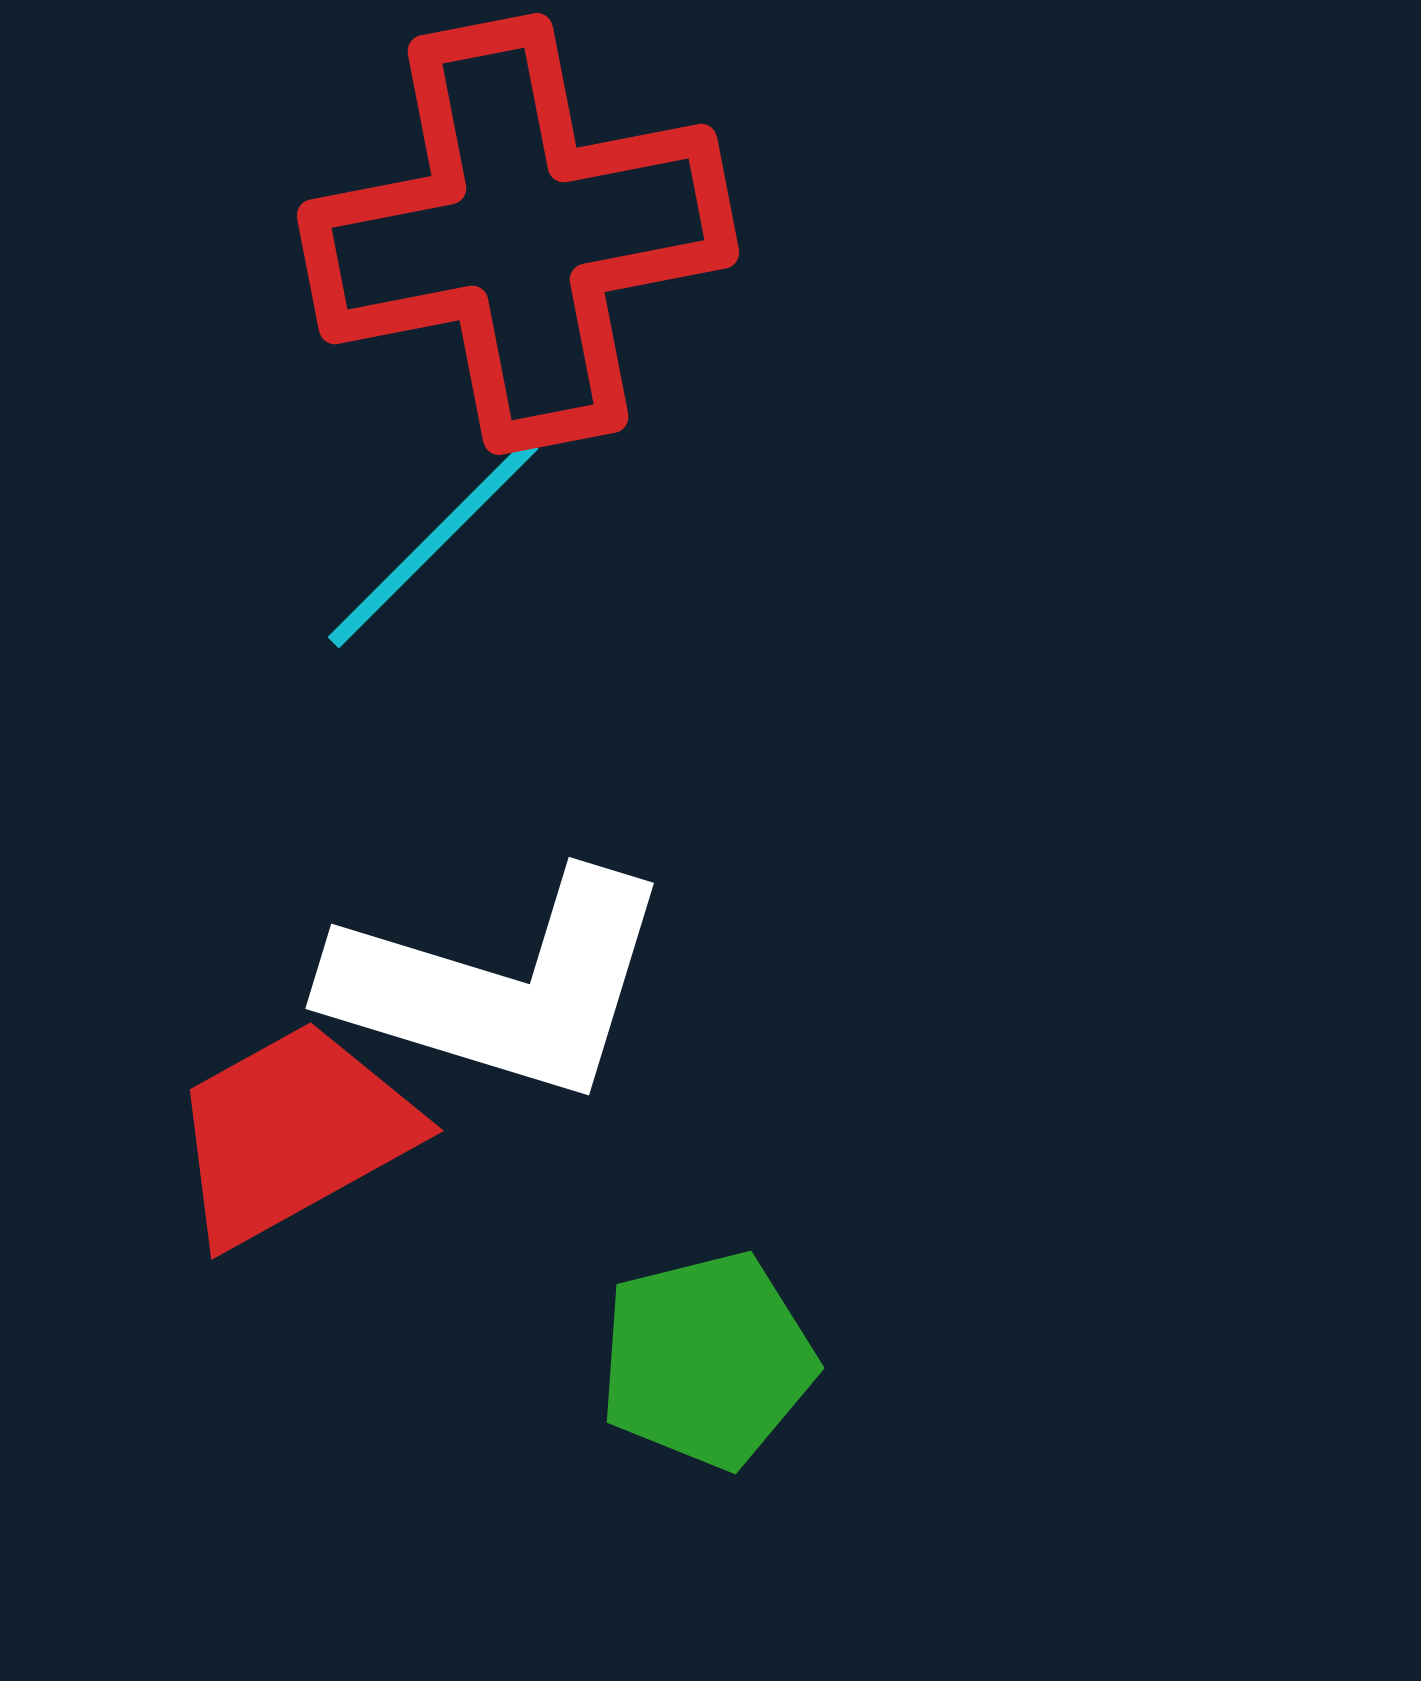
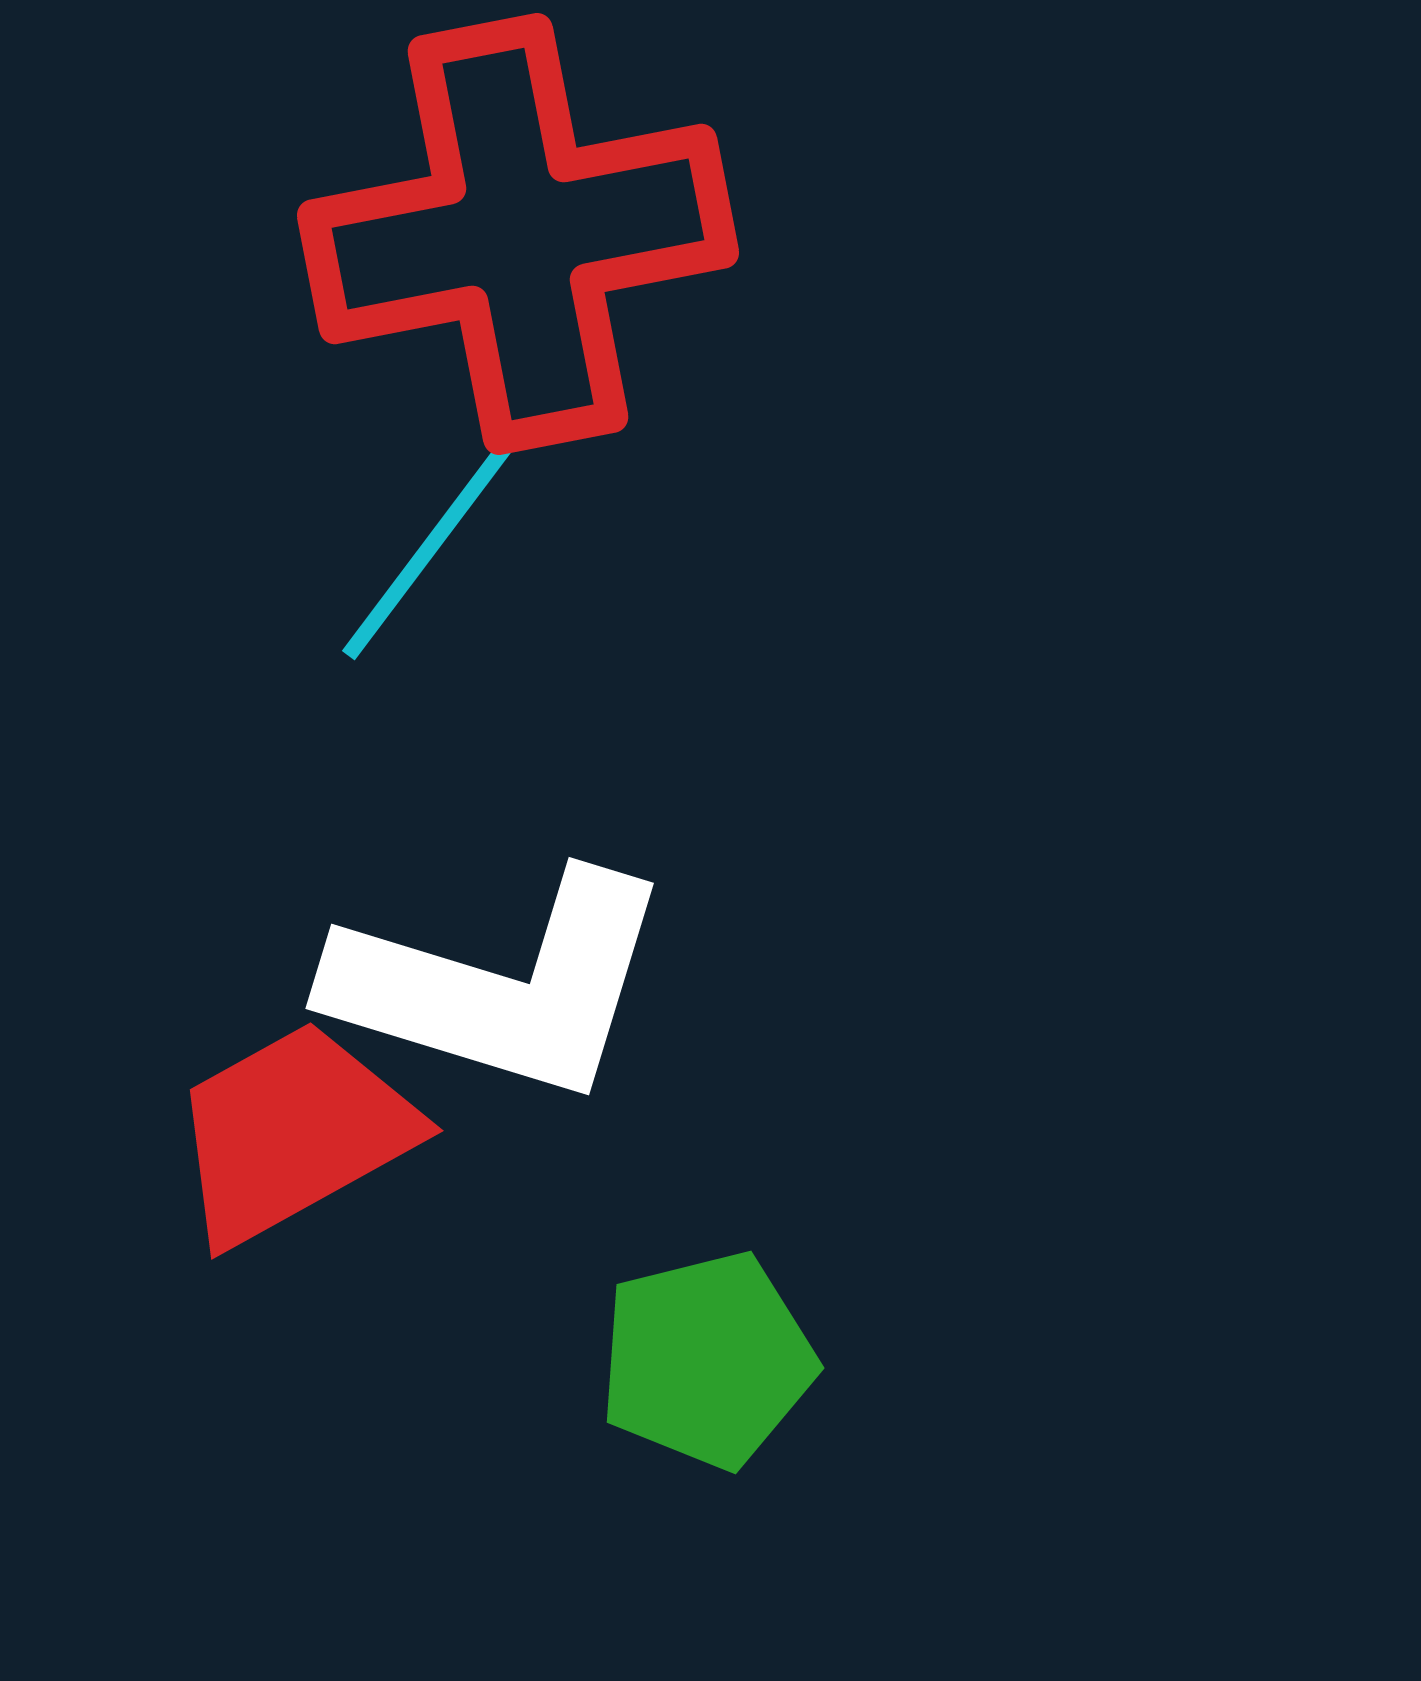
cyan line: rotated 8 degrees counterclockwise
